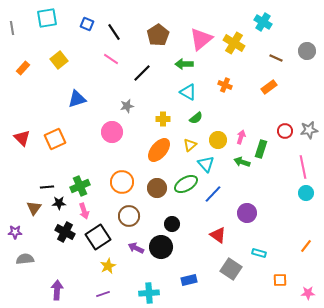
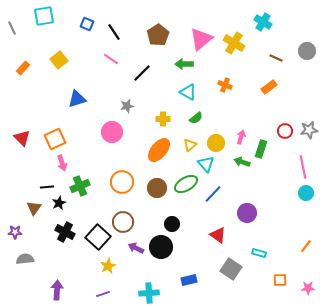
cyan square at (47, 18): moved 3 px left, 2 px up
gray line at (12, 28): rotated 16 degrees counterclockwise
yellow circle at (218, 140): moved 2 px left, 3 px down
black star at (59, 203): rotated 24 degrees counterclockwise
pink arrow at (84, 211): moved 22 px left, 48 px up
brown circle at (129, 216): moved 6 px left, 6 px down
black square at (98, 237): rotated 15 degrees counterclockwise
pink star at (308, 293): moved 5 px up
